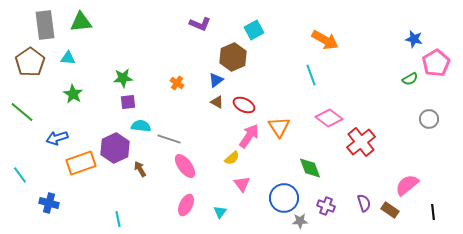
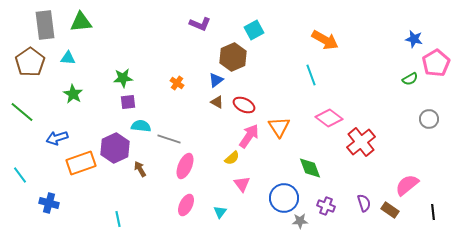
pink ellipse at (185, 166): rotated 60 degrees clockwise
